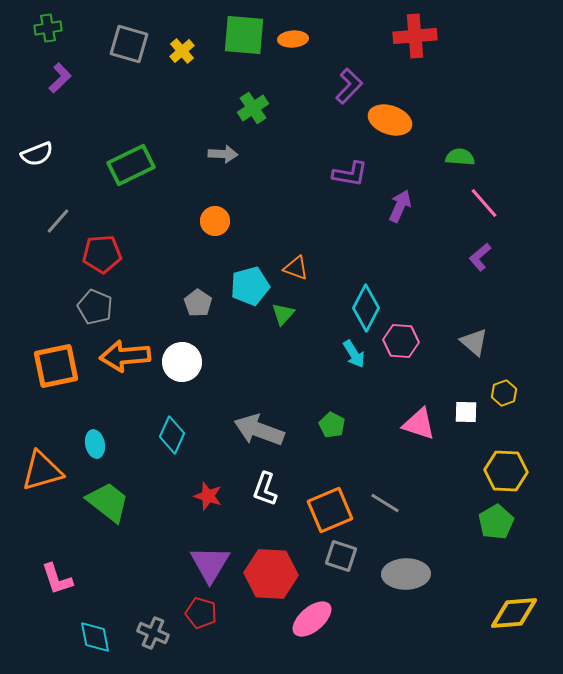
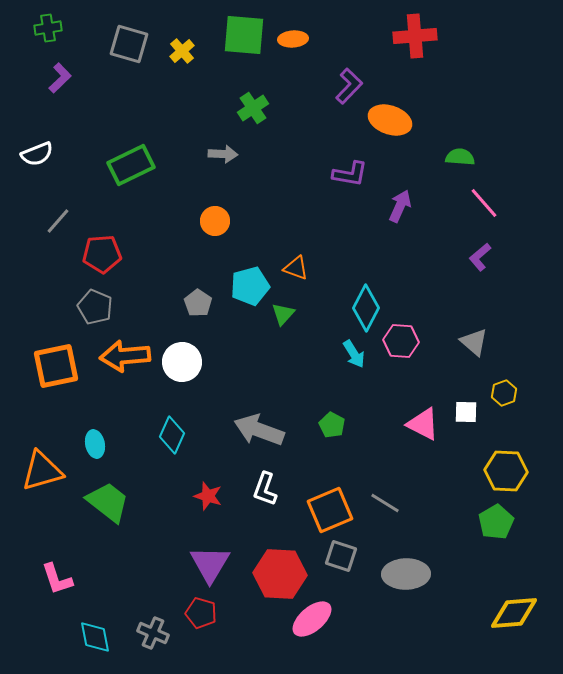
pink triangle at (419, 424): moved 4 px right; rotated 9 degrees clockwise
red hexagon at (271, 574): moved 9 px right
